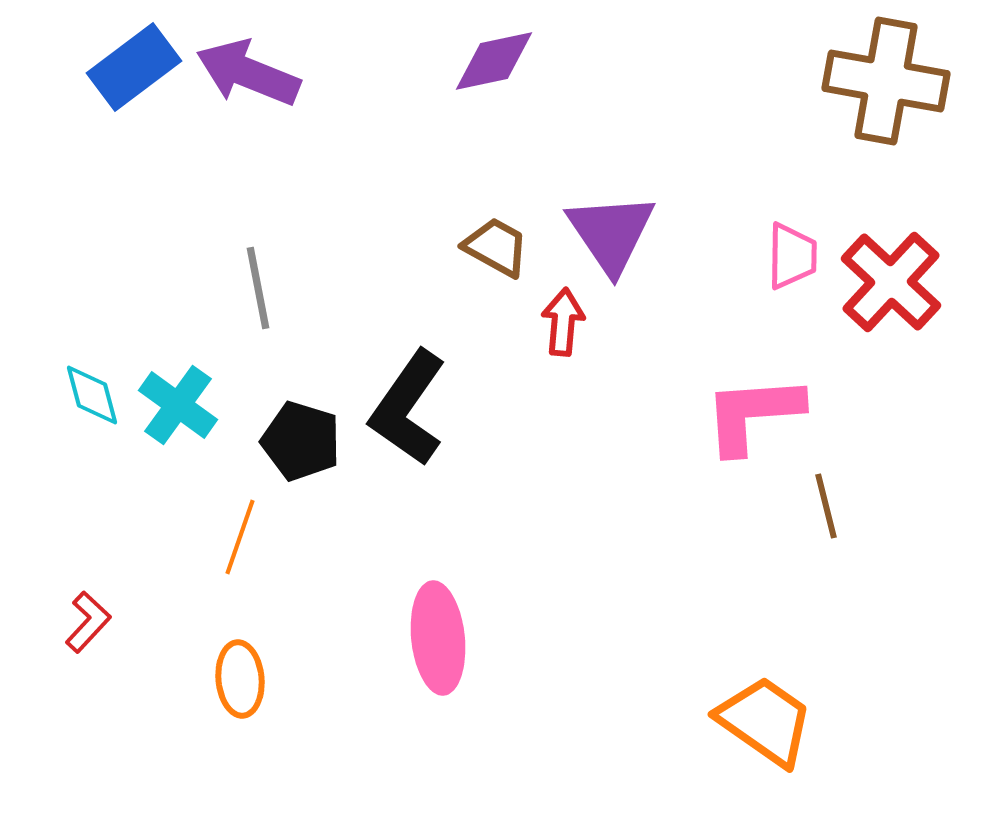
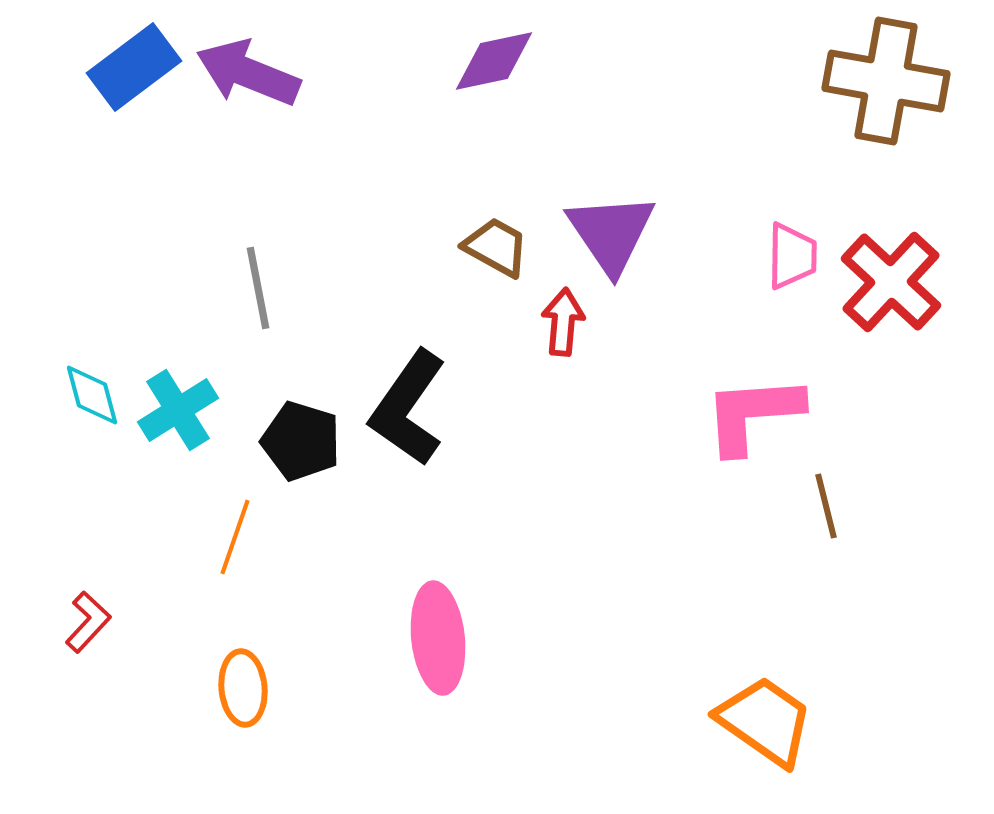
cyan cross: moved 5 px down; rotated 22 degrees clockwise
orange line: moved 5 px left
orange ellipse: moved 3 px right, 9 px down
